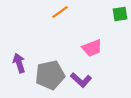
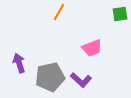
orange line: moved 1 px left; rotated 24 degrees counterclockwise
gray pentagon: moved 2 px down
